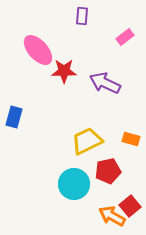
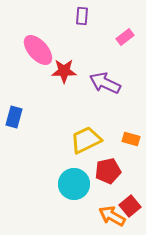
yellow trapezoid: moved 1 px left, 1 px up
